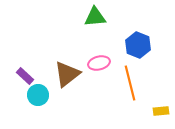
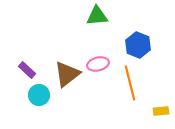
green triangle: moved 2 px right, 1 px up
pink ellipse: moved 1 px left, 1 px down
purple rectangle: moved 2 px right, 6 px up
cyan circle: moved 1 px right
